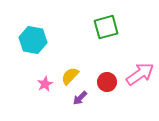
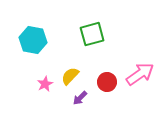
green square: moved 14 px left, 7 px down
